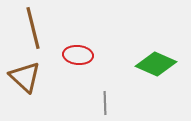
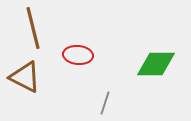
green diamond: rotated 24 degrees counterclockwise
brown triangle: rotated 16 degrees counterclockwise
gray line: rotated 20 degrees clockwise
